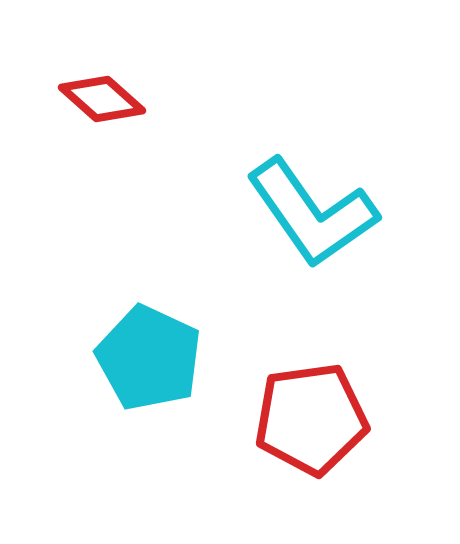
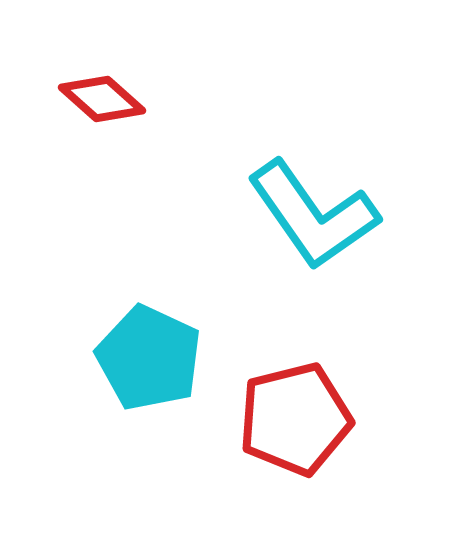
cyan L-shape: moved 1 px right, 2 px down
red pentagon: moved 16 px left; rotated 6 degrees counterclockwise
